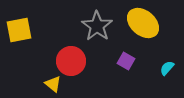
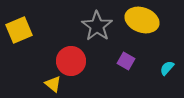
yellow ellipse: moved 1 px left, 3 px up; rotated 20 degrees counterclockwise
yellow square: rotated 12 degrees counterclockwise
